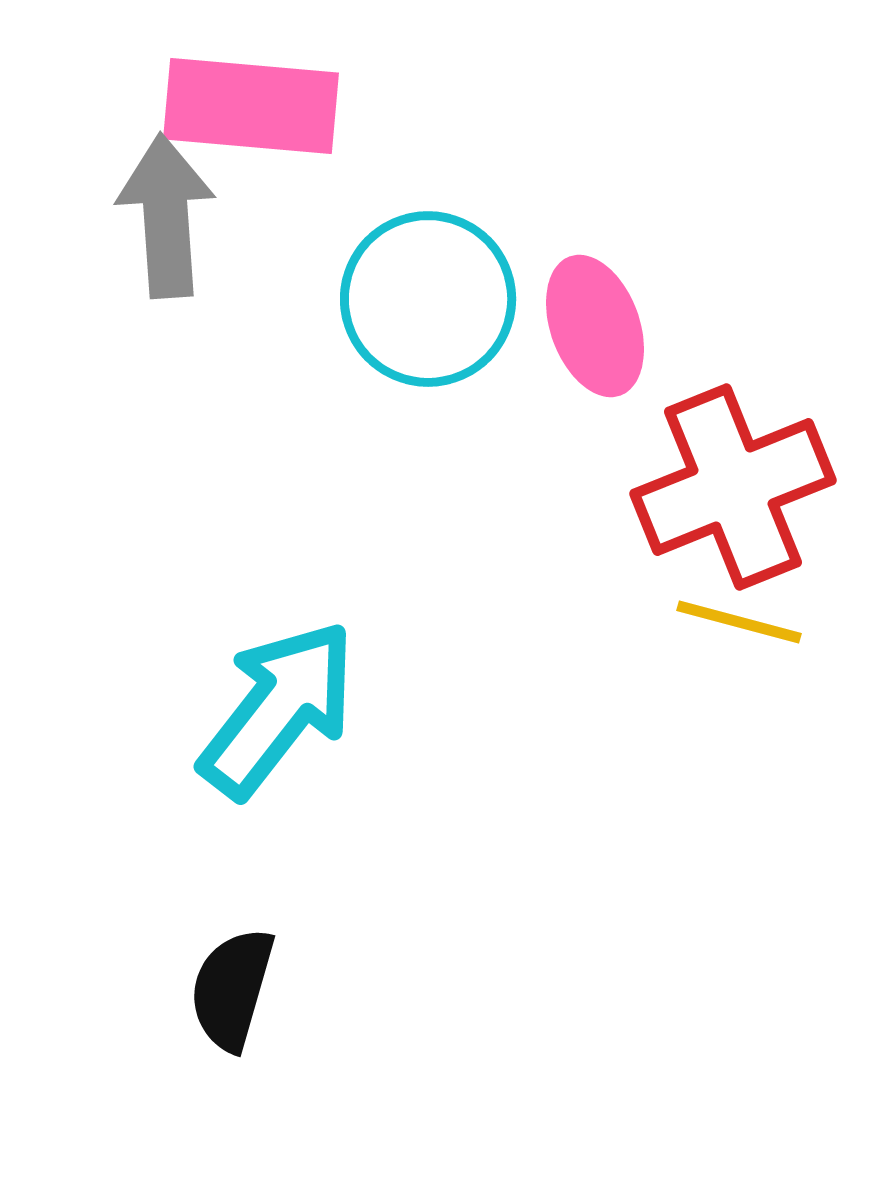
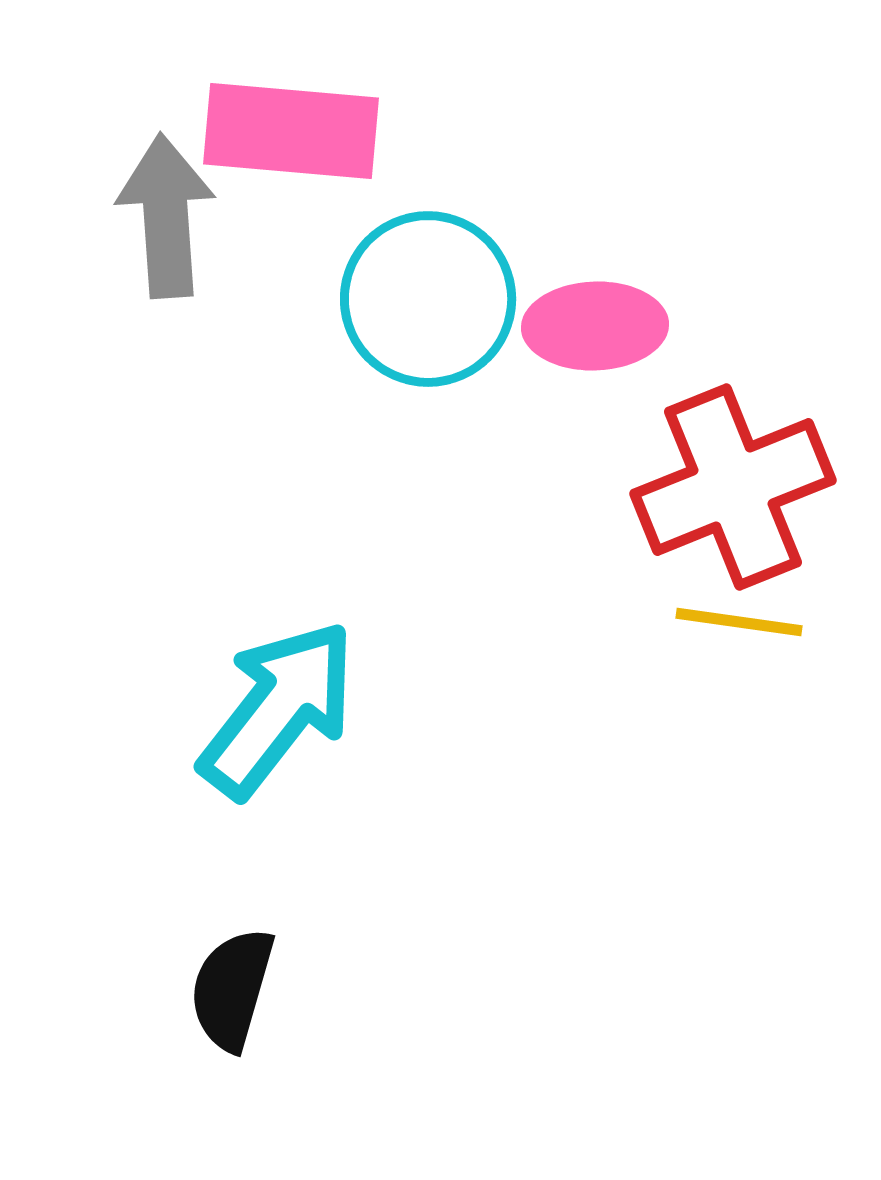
pink rectangle: moved 40 px right, 25 px down
pink ellipse: rotated 72 degrees counterclockwise
yellow line: rotated 7 degrees counterclockwise
